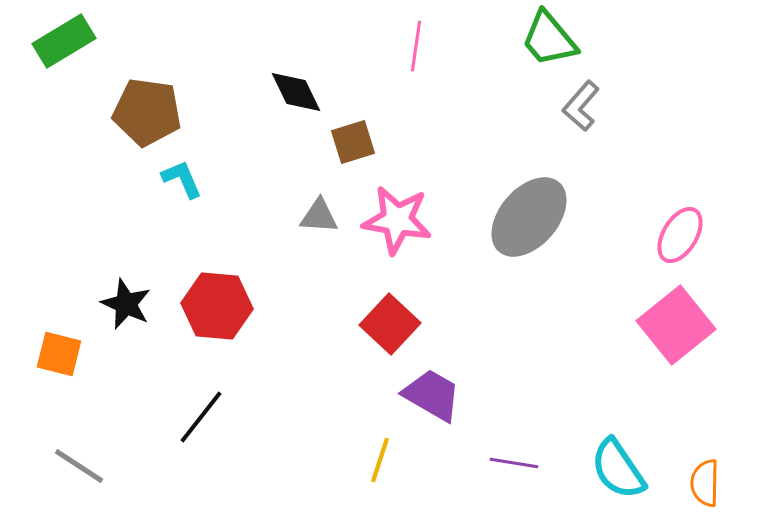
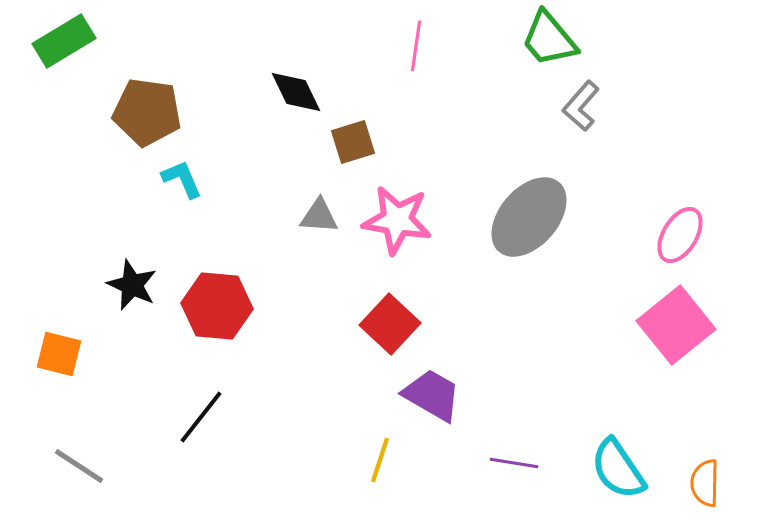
black star: moved 6 px right, 19 px up
